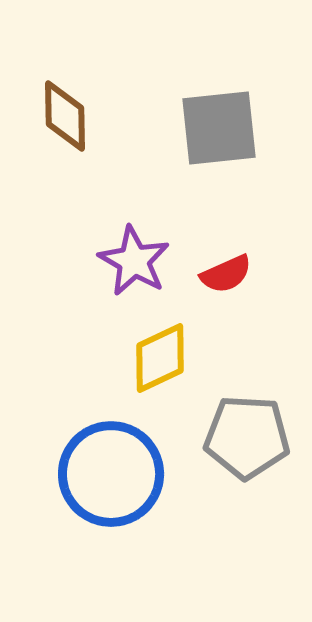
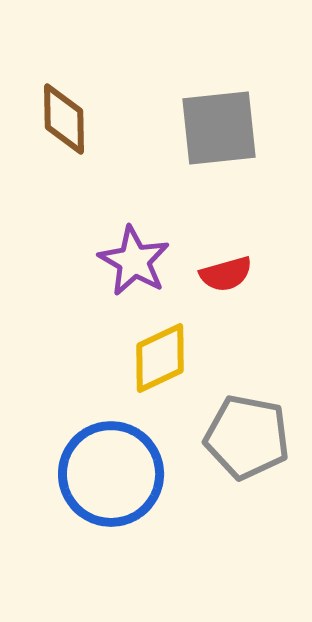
brown diamond: moved 1 px left, 3 px down
red semicircle: rotated 8 degrees clockwise
gray pentagon: rotated 8 degrees clockwise
